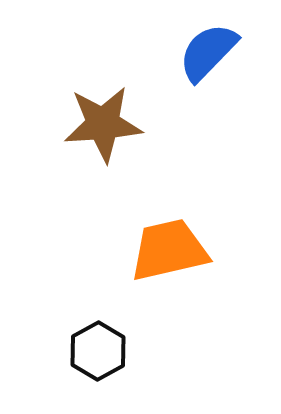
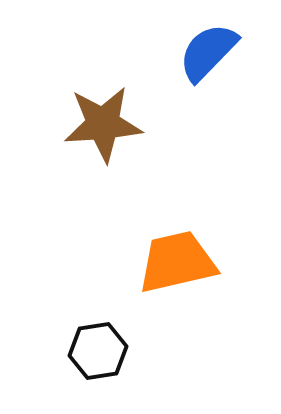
orange trapezoid: moved 8 px right, 12 px down
black hexagon: rotated 20 degrees clockwise
